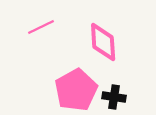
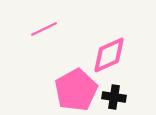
pink line: moved 3 px right, 2 px down
pink diamond: moved 6 px right, 13 px down; rotated 69 degrees clockwise
